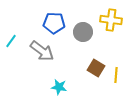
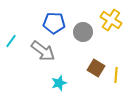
yellow cross: rotated 25 degrees clockwise
gray arrow: moved 1 px right
cyan star: moved 4 px up; rotated 28 degrees counterclockwise
